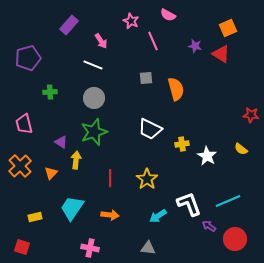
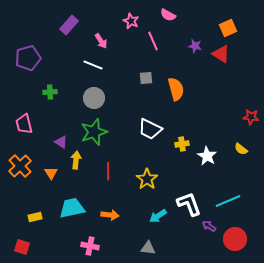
red star: moved 2 px down
orange triangle: rotated 16 degrees counterclockwise
red line: moved 2 px left, 7 px up
cyan trapezoid: rotated 44 degrees clockwise
pink cross: moved 2 px up
